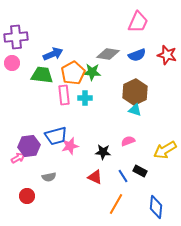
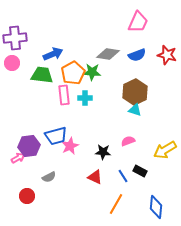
purple cross: moved 1 px left, 1 px down
pink star: rotated 12 degrees counterclockwise
gray semicircle: rotated 16 degrees counterclockwise
